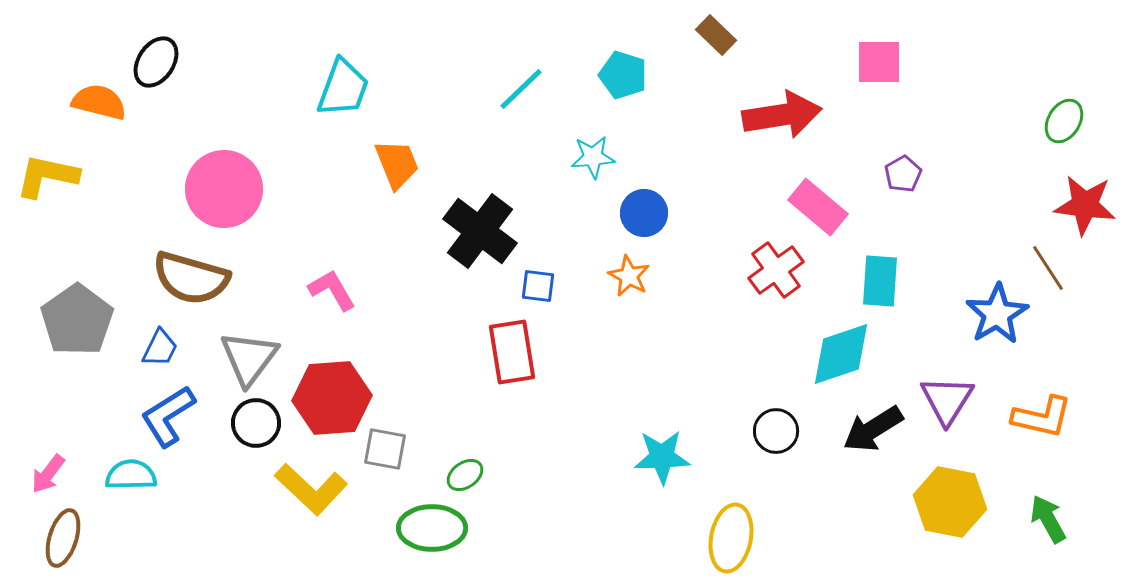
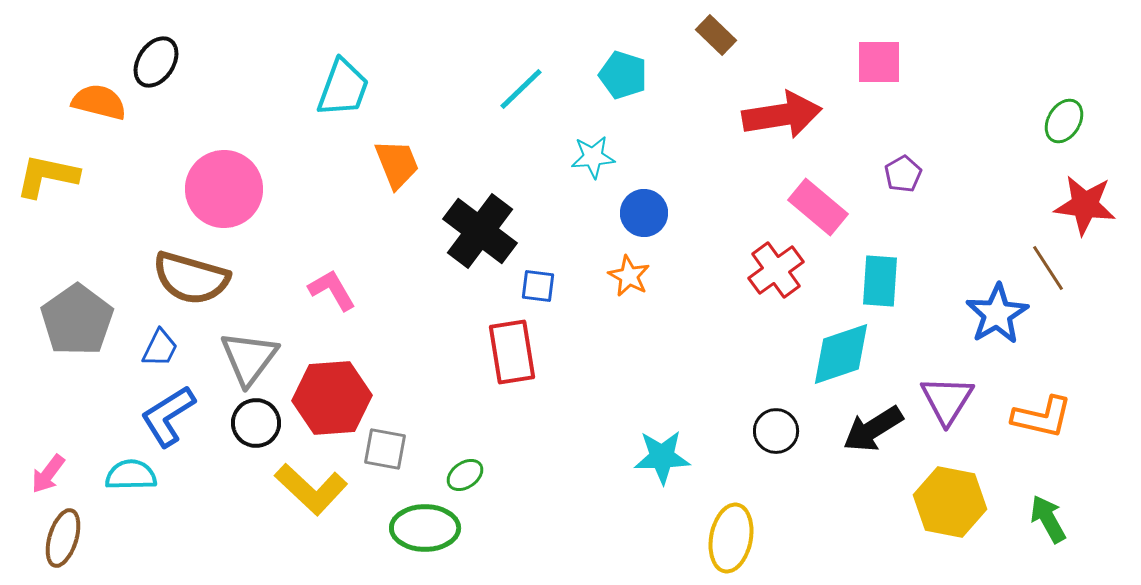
green ellipse at (432, 528): moved 7 px left
